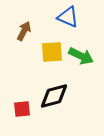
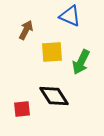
blue triangle: moved 2 px right, 1 px up
brown arrow: moved 2 px right, 1 px up
green arrow: moved 6 px down; rotated 90 degrees clockwise
black diamond: rotated 72 degrees clockwise
